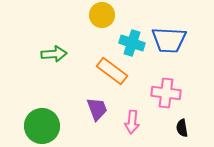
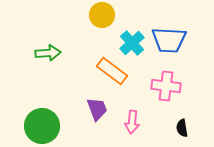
cyan cross: rotated 30 degrees clockwise
green arrow: moved 6 px left, 1 px up
pink cross: moved 7 px up
